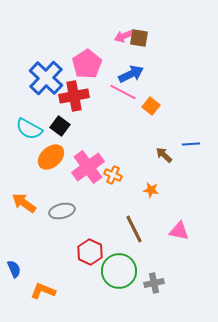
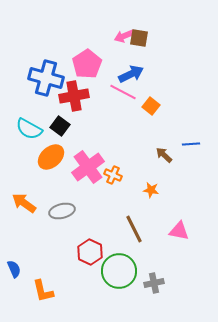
blue cross: rotated 28 degrees counterclockwise
orange L-shape: rotated 125 degrees counterclockwise
